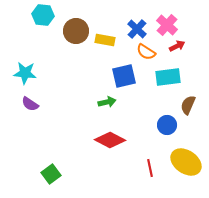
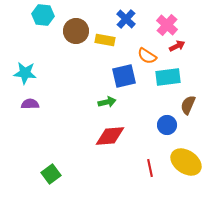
blue cross: moved 11 px left, 10 px up
orange semicircle: moved 1 px right, 4 px down
purple semicircle: rotated 144 degrees clockwise
red diamond: moved 4 px up; rotated 32 degrees counterclockwise
